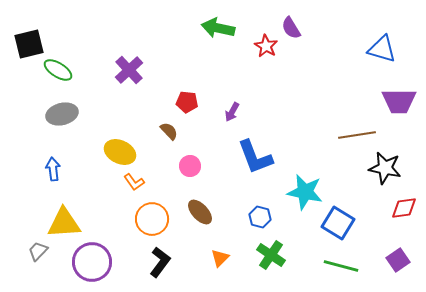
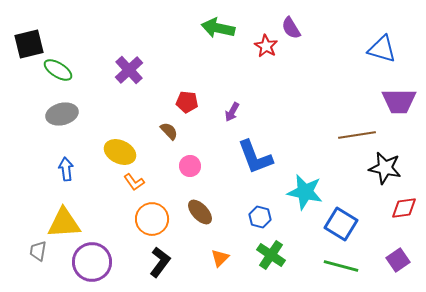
blue arrow: moved 13 px right
blue square: moved 3 px right, 1 px down
gray trapezoid: rotated 35 degrees counterclockwise
